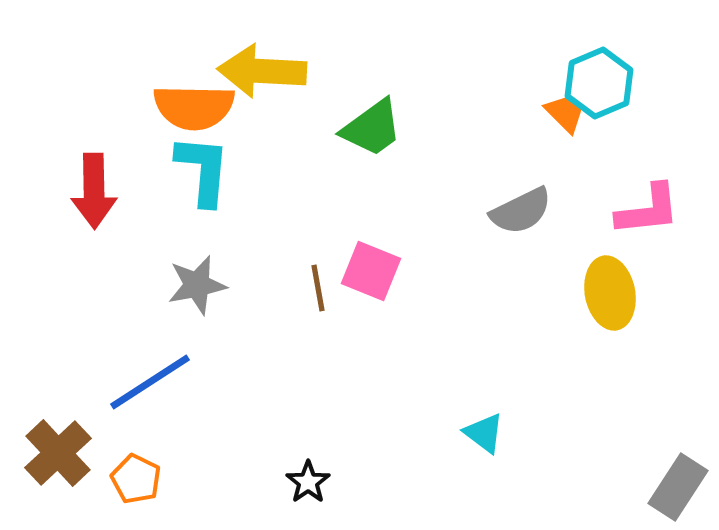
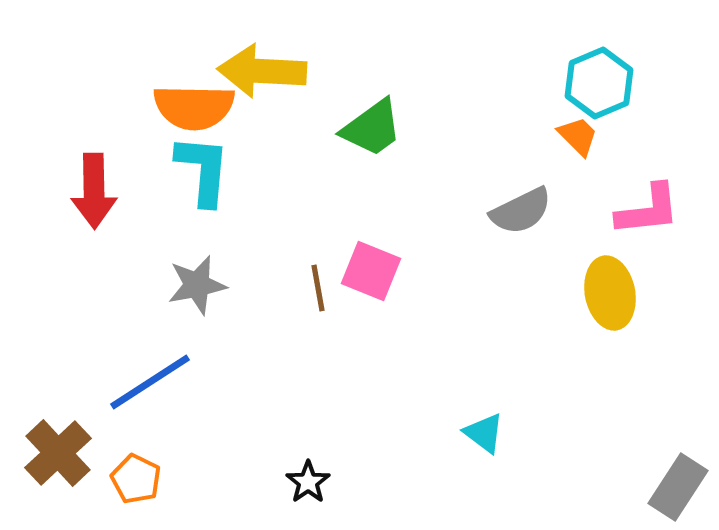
orange trapezoid: moved 13 px right, 23 px down
